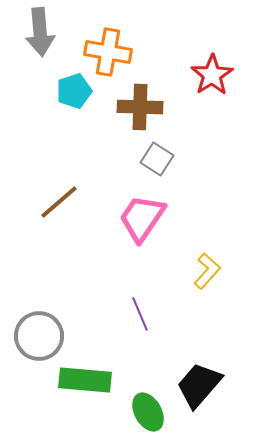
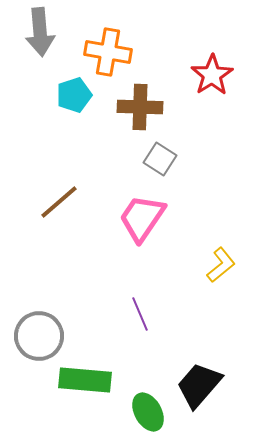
cyan pentagon: moved 4 px down
gray square: moved 3 px right
yellow L-shape: moved 14 px right, 6 px up; rotated 9 degrees clockwise
